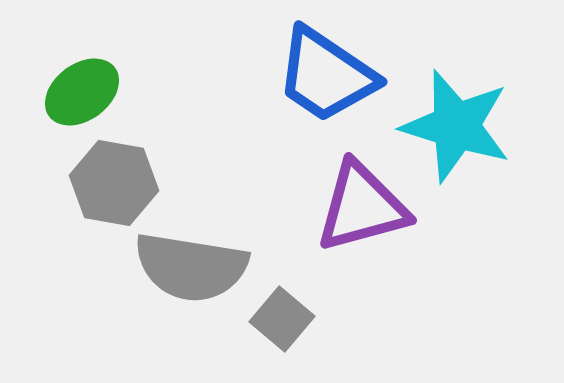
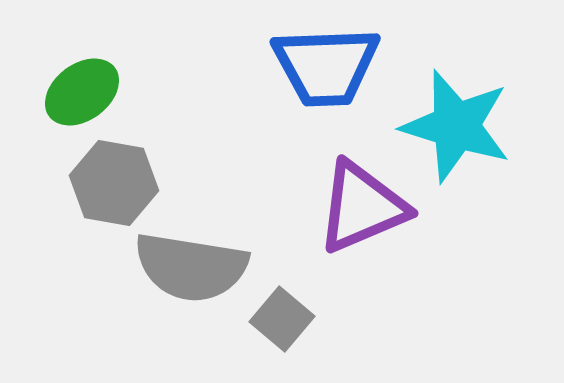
blue trapezoid: moved 9 px up; rotated 36 degrees counterclockwise
purple triangle: rotated 8 degrees counterclockwise
